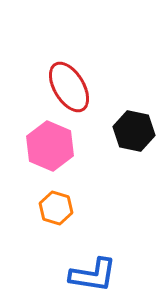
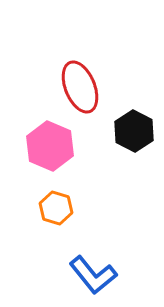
red ellipse: moved 11 px right; rotated 9 degrees clockwise
black hexagon: rotated 15 degrees clockwise
blue L-shape: rotated 42 degrees clockwise
